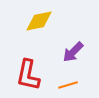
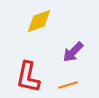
yellow diamond: rotated 8 degrees counterclockwise
red L-shape: moved 2 px down
